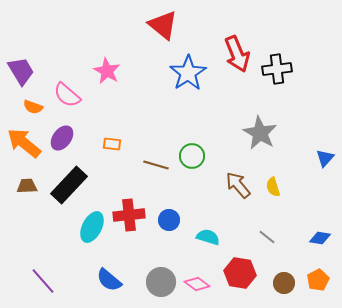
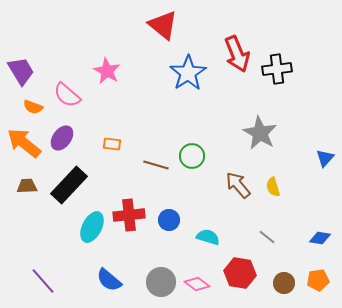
orange pentagon: rotated 20 degrees clockwise
